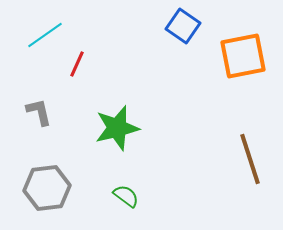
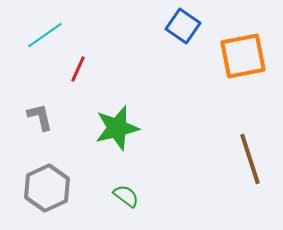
red line: moved 1 px right, 5 px down
gray L-shape: moved 1 px right, 5 px down
gray hexagon: rotated 18 degrees counterclockwise
